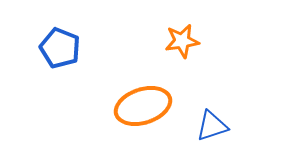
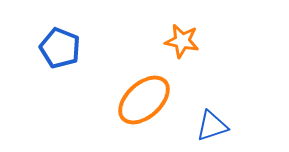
orange star: rotated 20 degrees clockwise
orange ellipse: moved 1 px right, 6 px up; rotated 24 degrees counterclockwise
